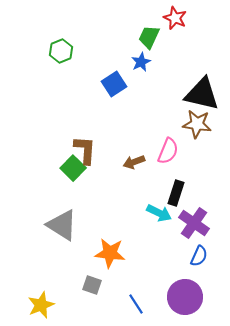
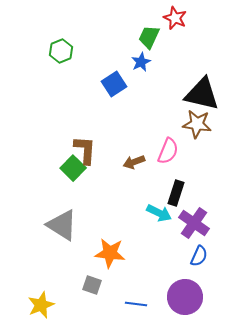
blue line: rotated 50 degrees counterclockwise
